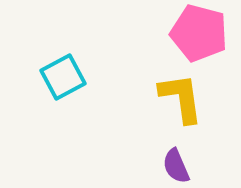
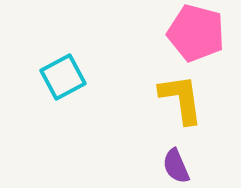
pink pentagon: moved 3 px left
yellow L-shape: moved 1 px down
